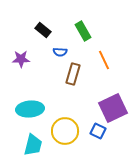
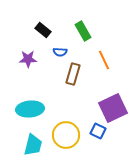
purple star: moved 7 px right
yellow circle: moved 1 px right, 4 px down
